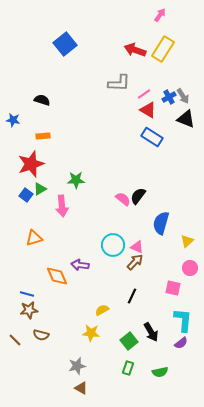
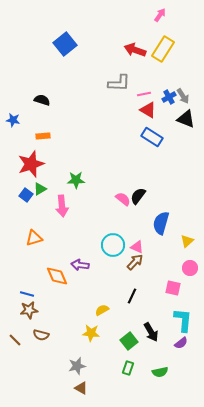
pink line at (144, 94): rotated 24 degrees clockwise
